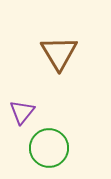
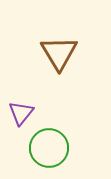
purple triangle: moved 1 px left, 1 px down
